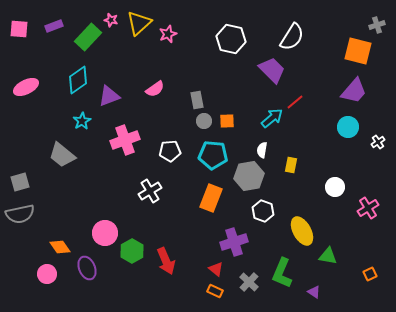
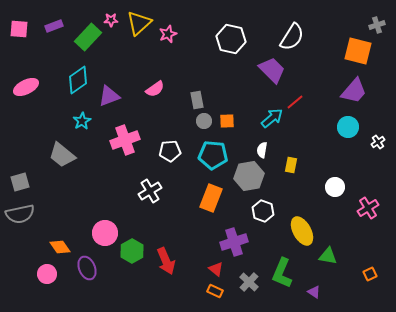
pink star at (111, 20): rotated 16 degrees counterclockwise
